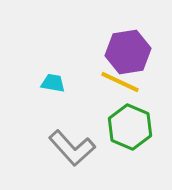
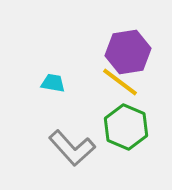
yellow line: rotated 12 degrees clockwise
green hexagon: moved 4 px left
